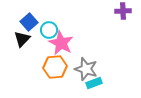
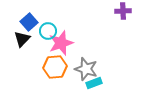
cyan circle: moved 1 px left, 1 px down
pink star: rotated 25 degrees clockwise
